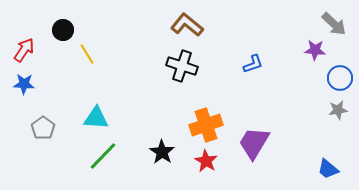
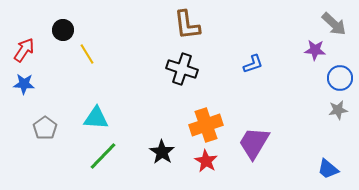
brown L-shape: rotated 136 degrees counterclockwise
black cross: moved 3 px down
gray pentagon: moved 2 px right
